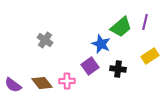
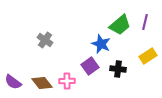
green trapezoid: moved 1 px left, 2 px up
yellow rectangle: moved 2 px left
purple semicircle: moved 3 px up
